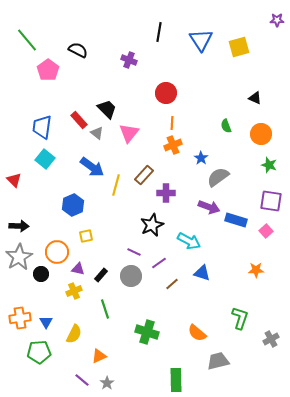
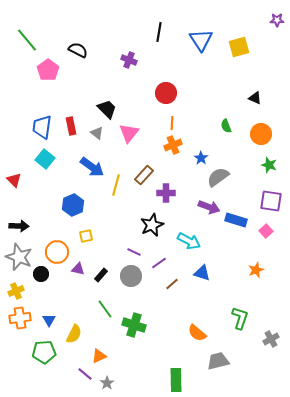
red rectangle at (79, 120): moved 8 px left, 6 px down; rotated 30 degrees clockwise
gray star at (19, 257): rotated 20 degrees counterclockwise
orange star at (256, 270): rotated 21 degrees counterclockwise
yellow cross at (74, 291): moved 58 px left
green line at (105, 309): rotated 18 degrees counterclockwise
blue triangle at (46, 322): moved 3 px right, 2 px up
green cross at (147, 332): moved 13 px left, 7 px up
green pentagon at (39, 352): moved 5 px right
purple line at (82, 380): moved 3 px right, 6 px up
